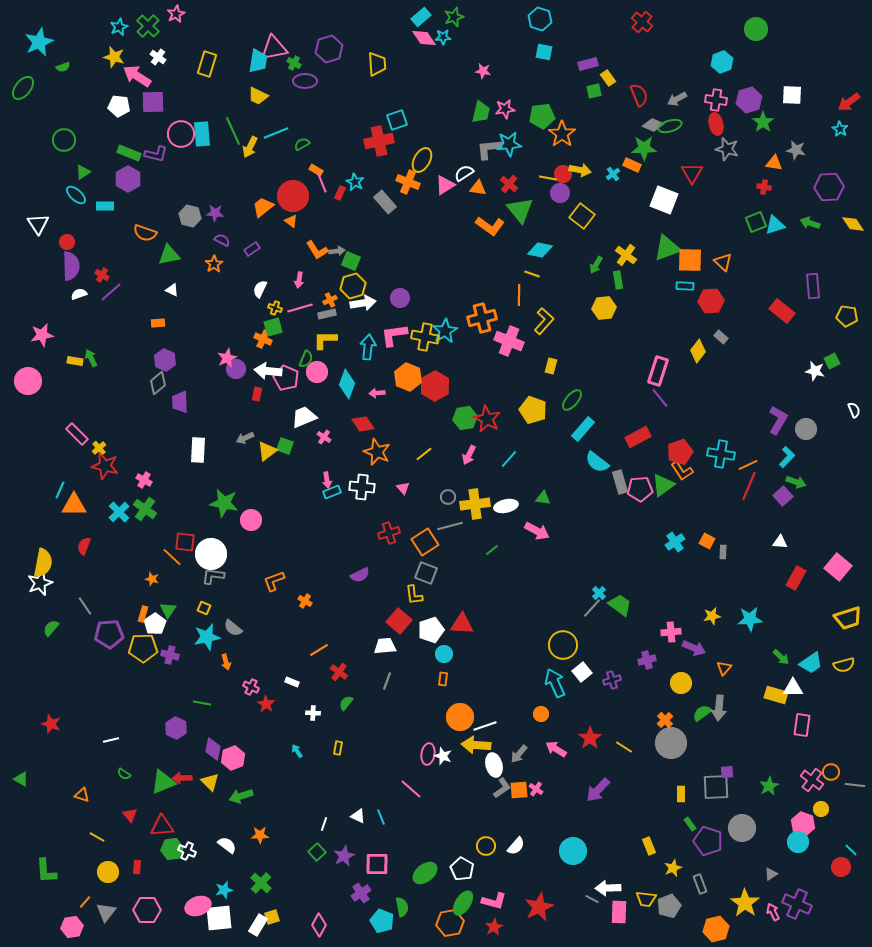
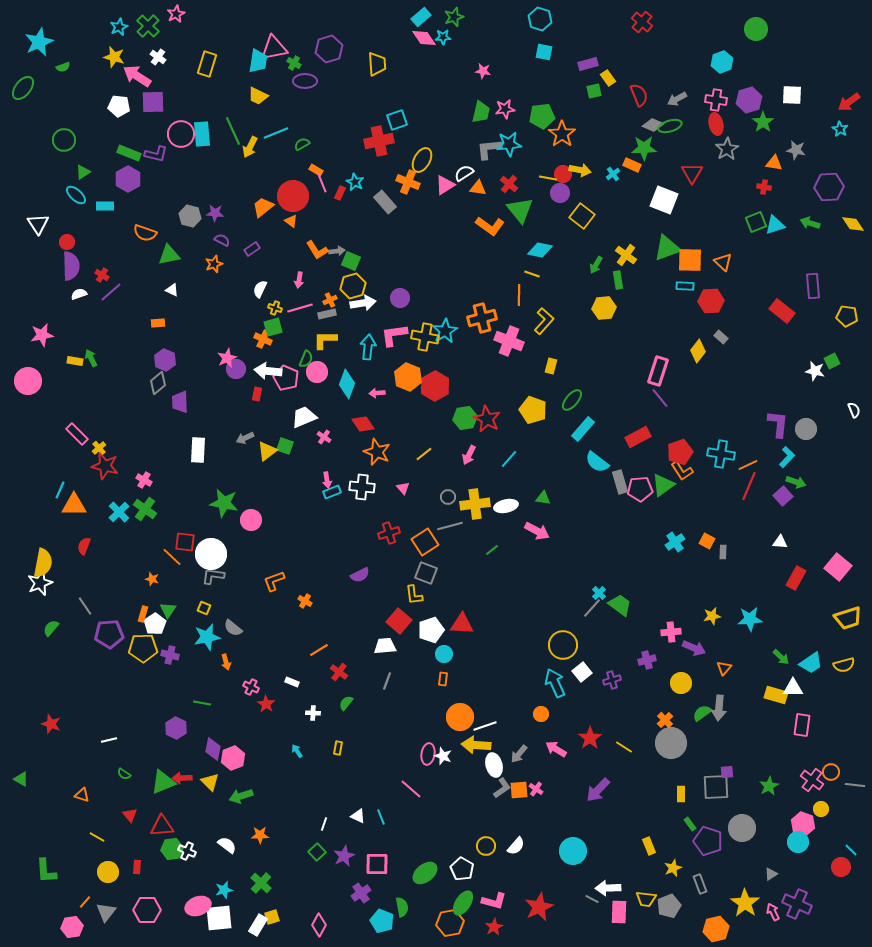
gray star at (727, 149): rotated 25 degrees clockwise
orange star at (214, 264): rotated 12 degrees clockwise
purple L-shape at (778, 420): moved 4 px down; rotated 24 degrees counterclockwise
white line at (111, 740): moved 2 px left
